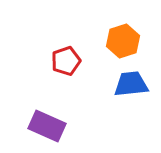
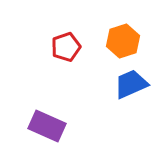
red pentagon: moved 14 px up
blue trapezoid: rotated 18 degrees counterclockwise
